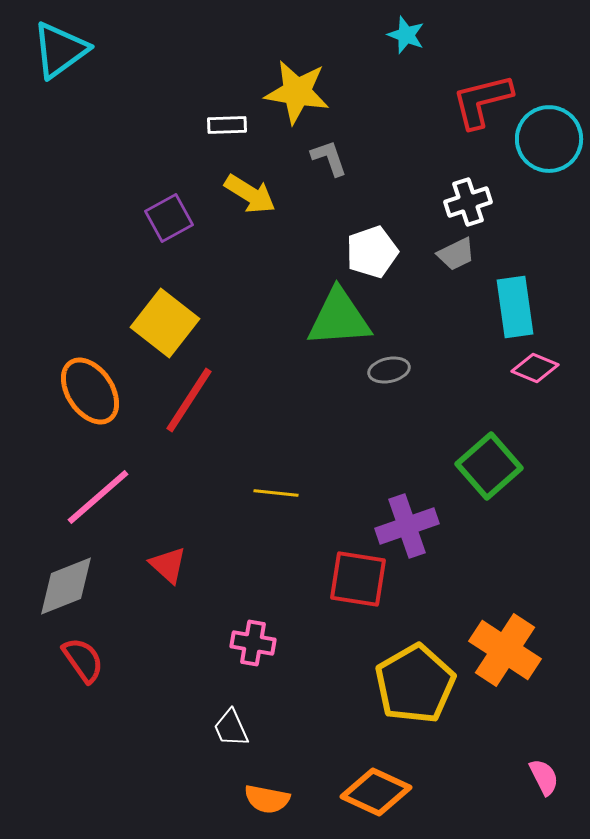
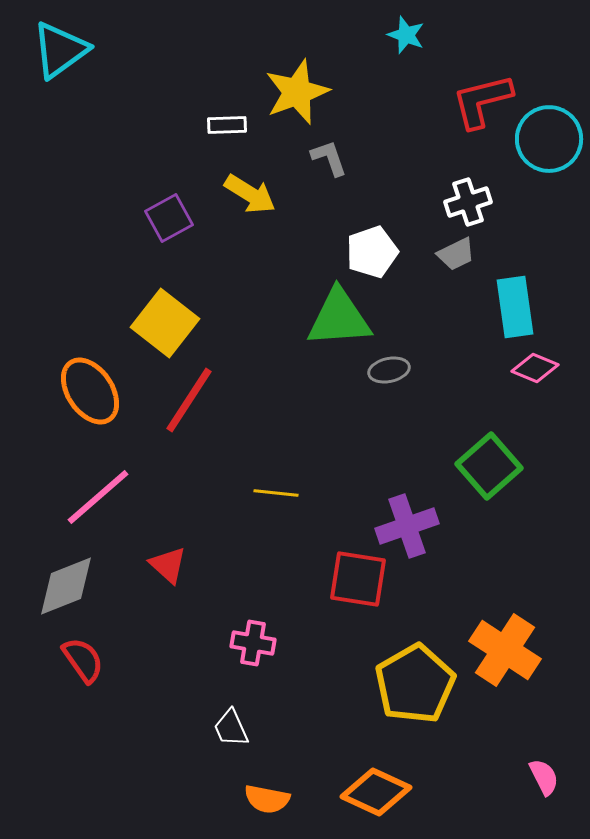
yellow star: rotated 30 degrees counterclockwise
